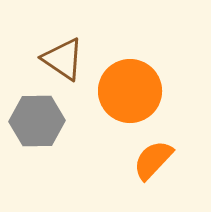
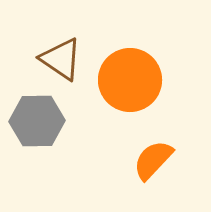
brown triangle: moved 2 px left
orange circle: moved 11 px up
